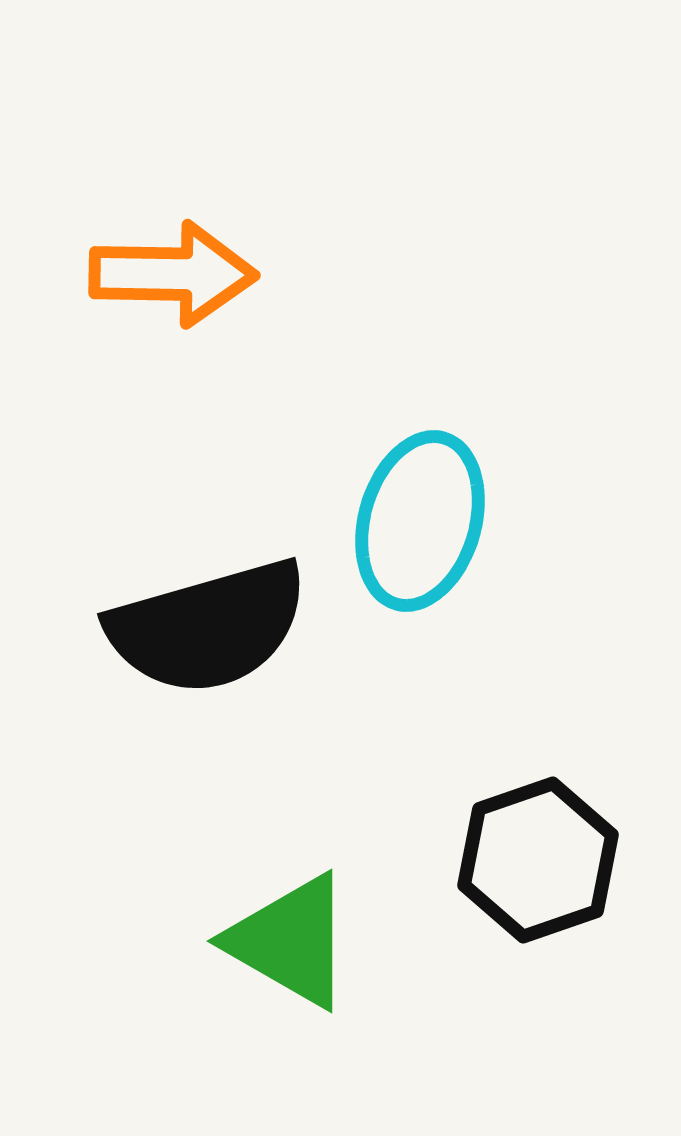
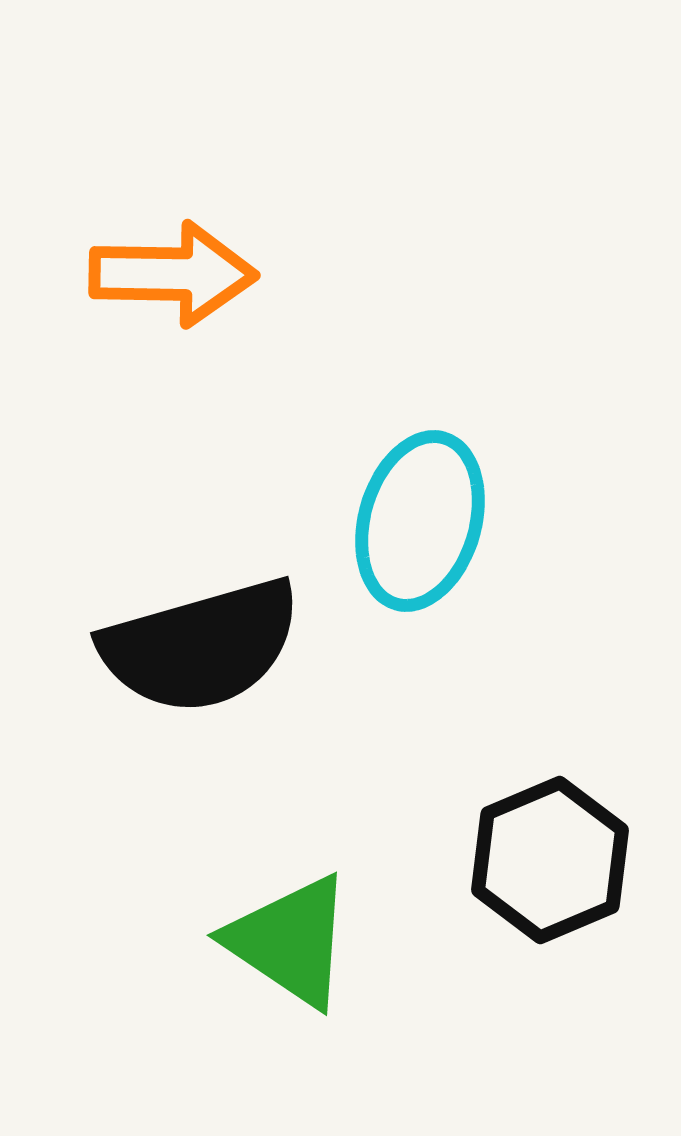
black semicircle: moved 7 px left, 19 px down
black hexagon: moved 12 px right; rotated 4 degrees counterclockwise
green triangle: rotated 4 degrees clockwise
